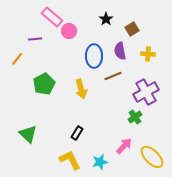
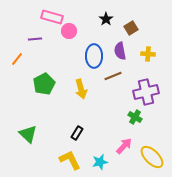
pink rectangle: rotated 25 degrees counterclockwise
brown square: moved 1 px left, 1 px up
purple cross: rotated 15 degrees clockwise
green cross: rotated 24 degrees counterclockwise
